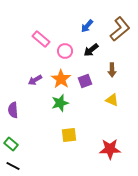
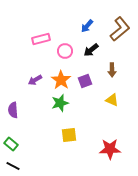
pink rectangle: rotated 54 degrees counterclockwise
orange star: moved 1 px down
